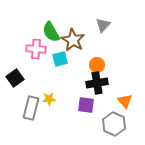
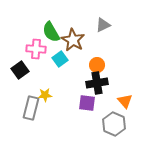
gray triangle: rotated 21 degrees clockwise
cyan square: rotated 21 degrees counterclockwise
black square: moved 5 px right, 8 px up
yellow star: moved 4 px left, 4 px up
purple square: moved 1 px right, 2 px up
